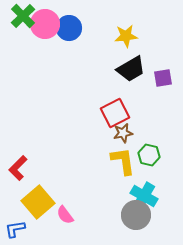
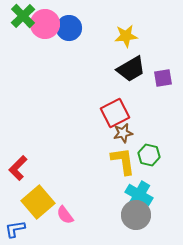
cyan cross: moved 5 px left, 1 px up
